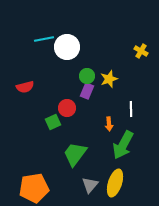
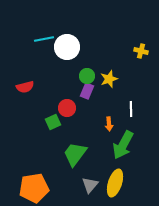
yellow cross: rotated 16 degrees counterclockwise
